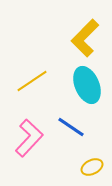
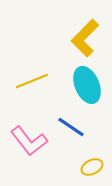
yellow line: rotated 12 degrees clockwise
pink L-shape: moved 3 px down; rotated 99 degrees clockwise
